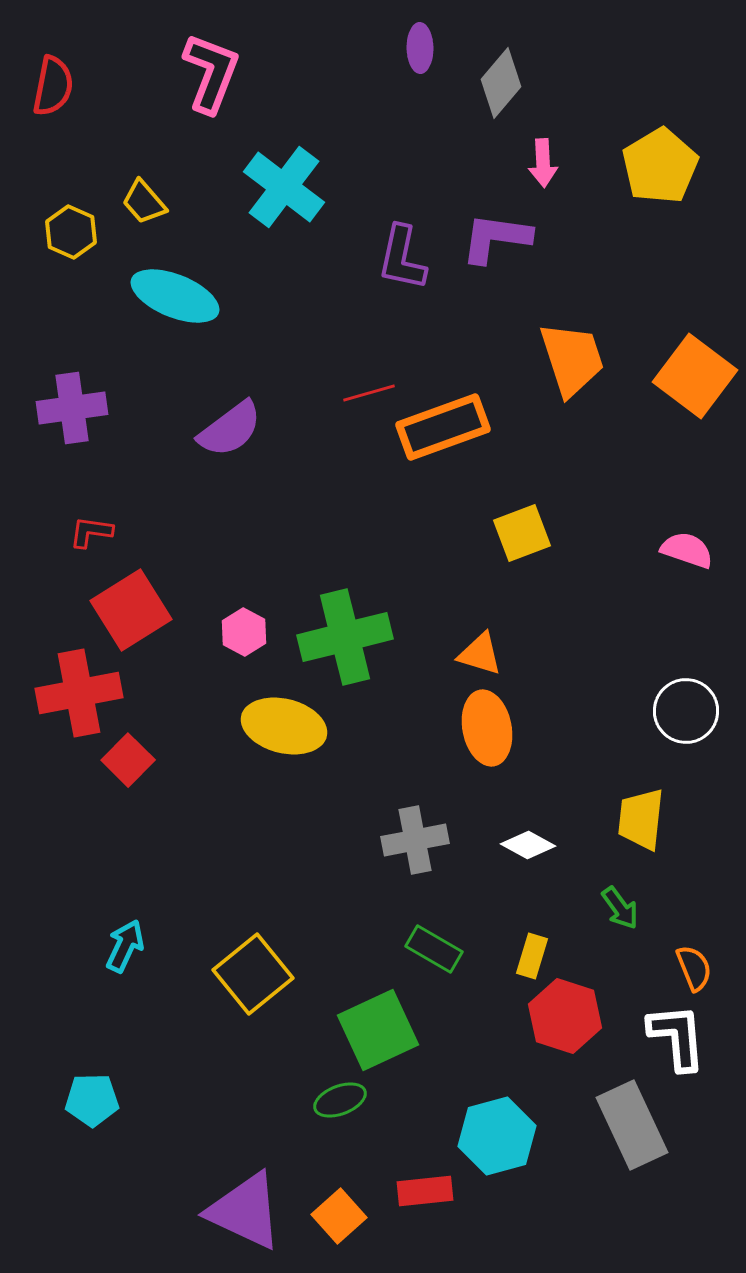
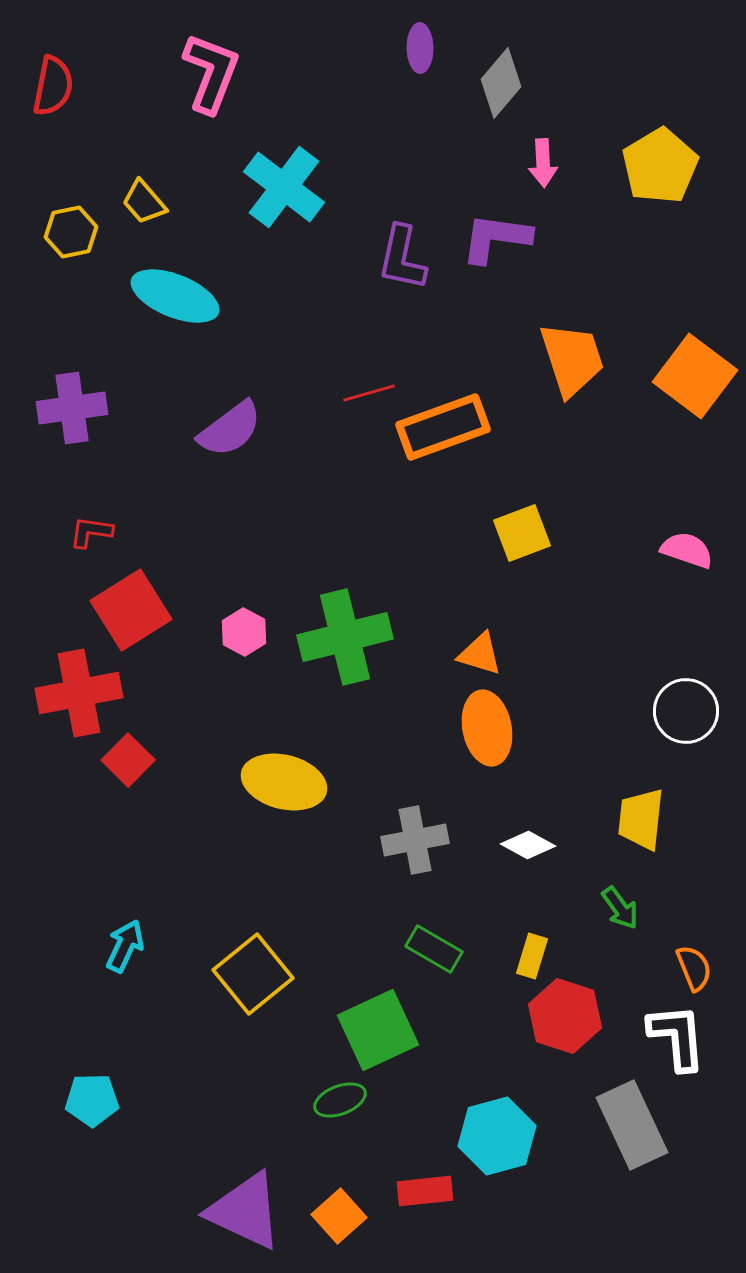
yellow hexagon at (71, 232): rotated 24 degrees clockwise
yellow ellipse at (284, 726): moved 56 px down
